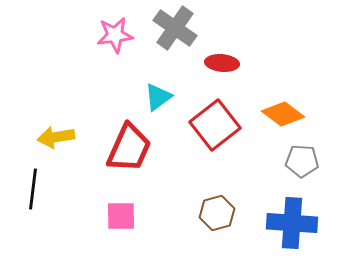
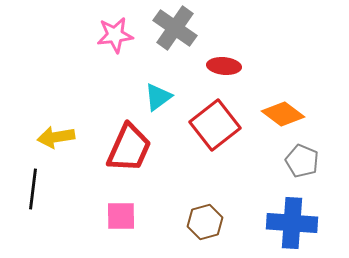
red ellipse: moved 2 px right, 3 px down
gray pentagon: rotated 20 degrees clockwise
brown hexagon: moved 12 px left, 9 px down
